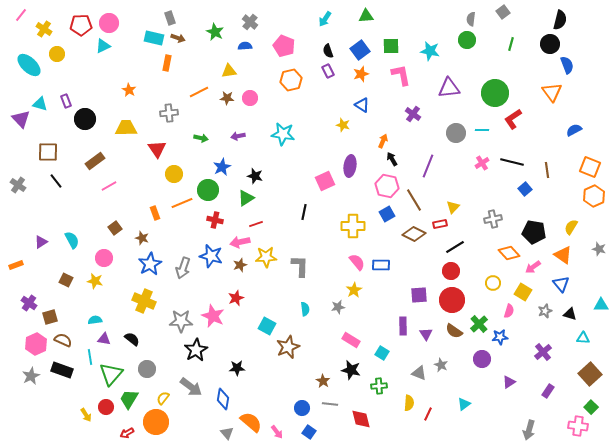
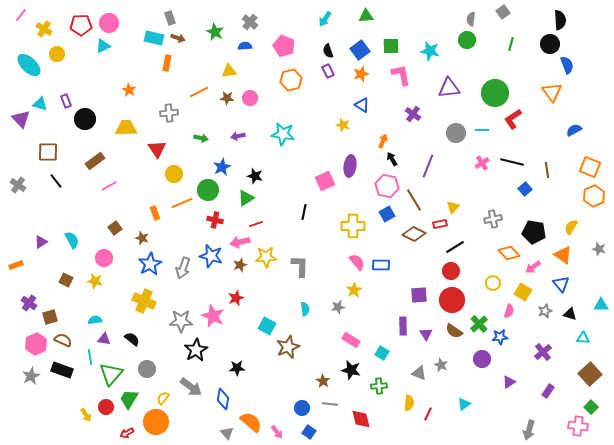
black semicircle at (560, 20): rotated 18 degrees counterclockwise
